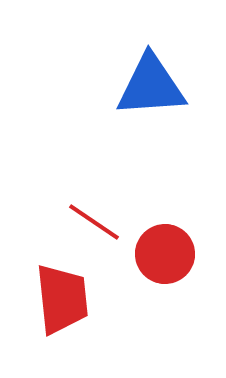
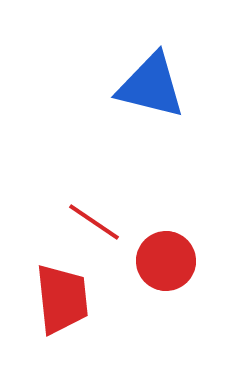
blue triangle: rotated 18 degrees clockwise
red circle: moved 1 px right, 7 px down
